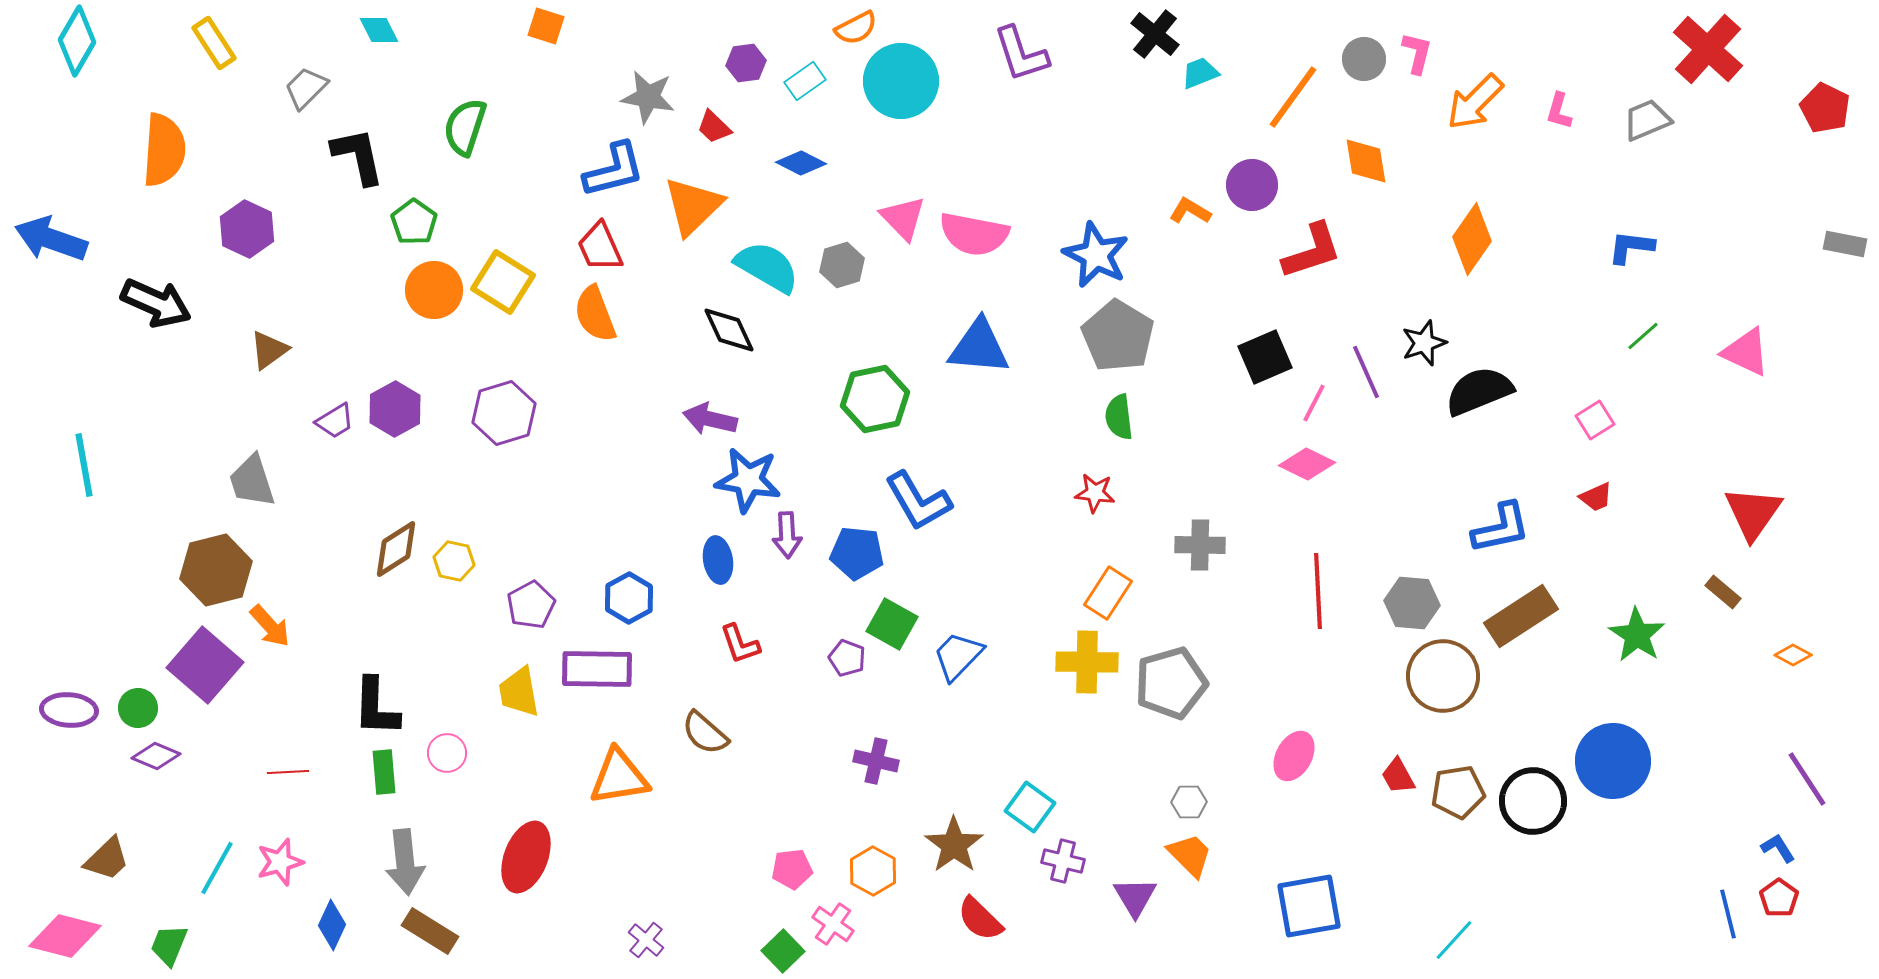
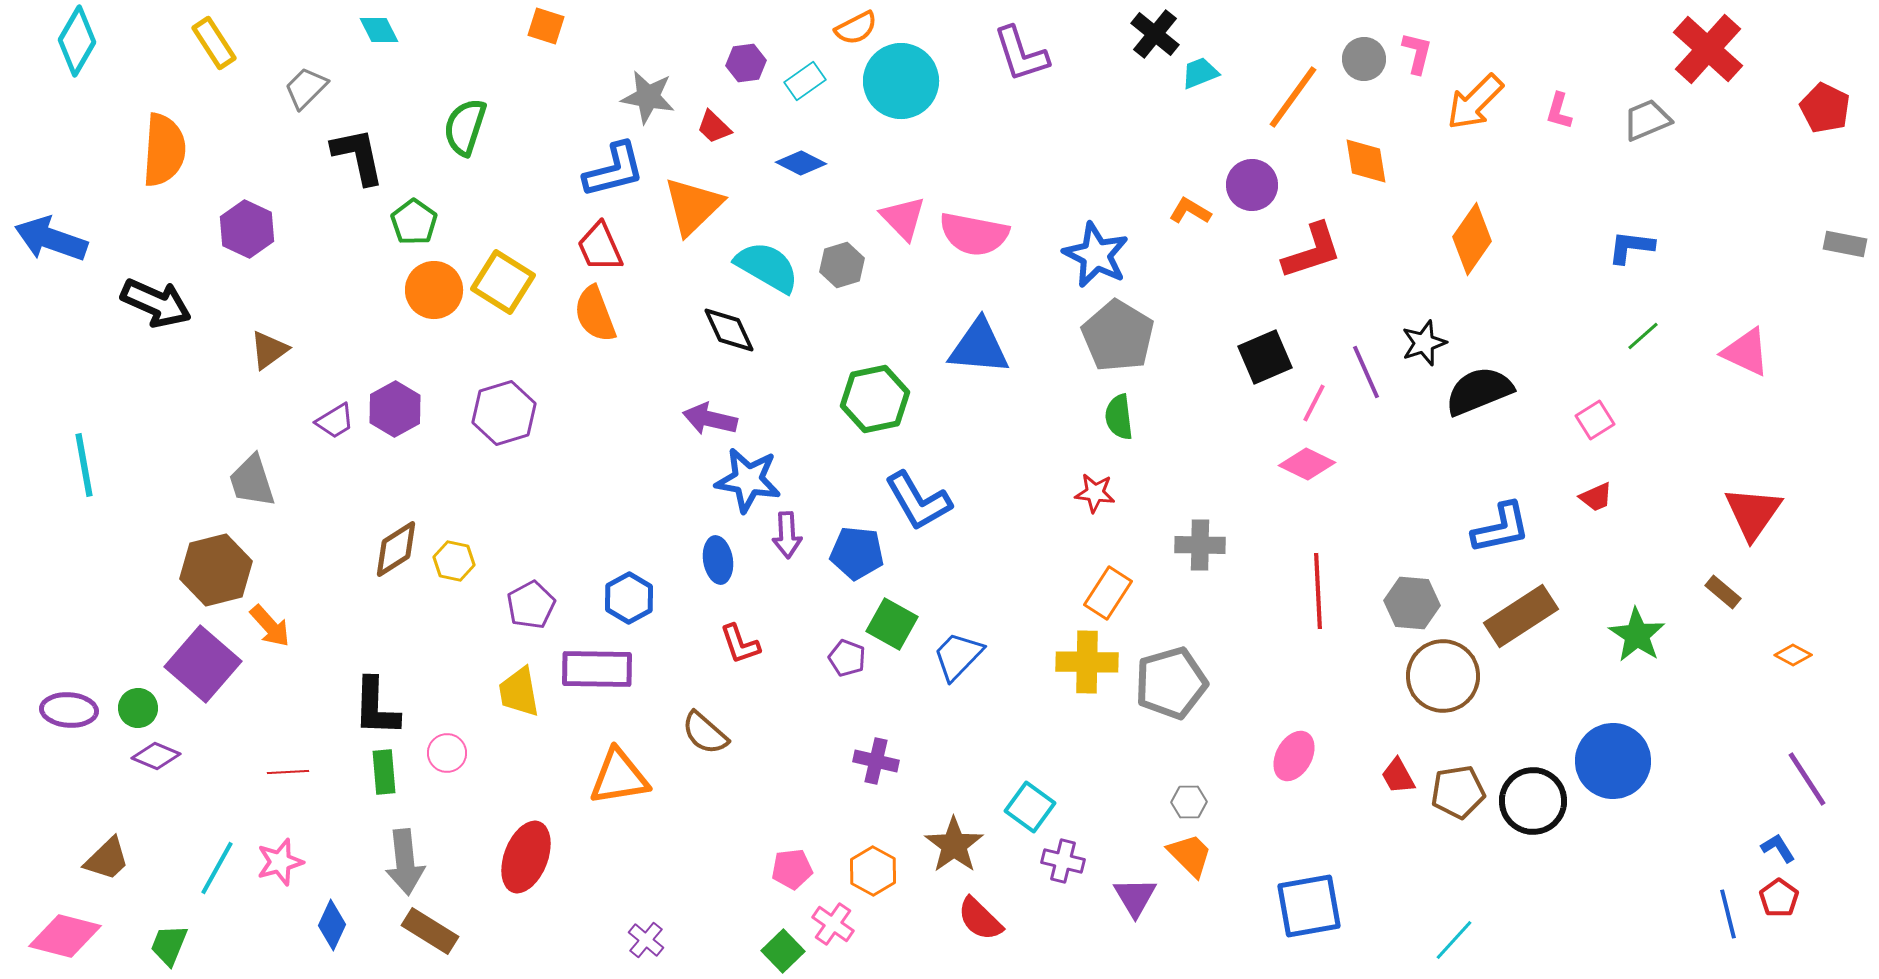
purple square at (205, 665): moved 2 px left, 1 px up
